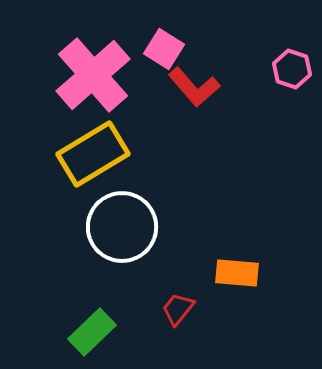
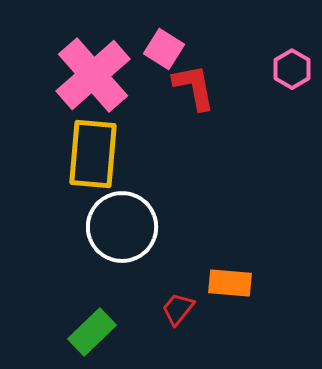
pink hexagon: rotated 12 degrees clockwise
red L-shape: rotated 150 degrees counterclockwise
yellow rectangle: rotated 54 degrees counterclockwise
orange rectangle: moved 7 px left, 10 px down
